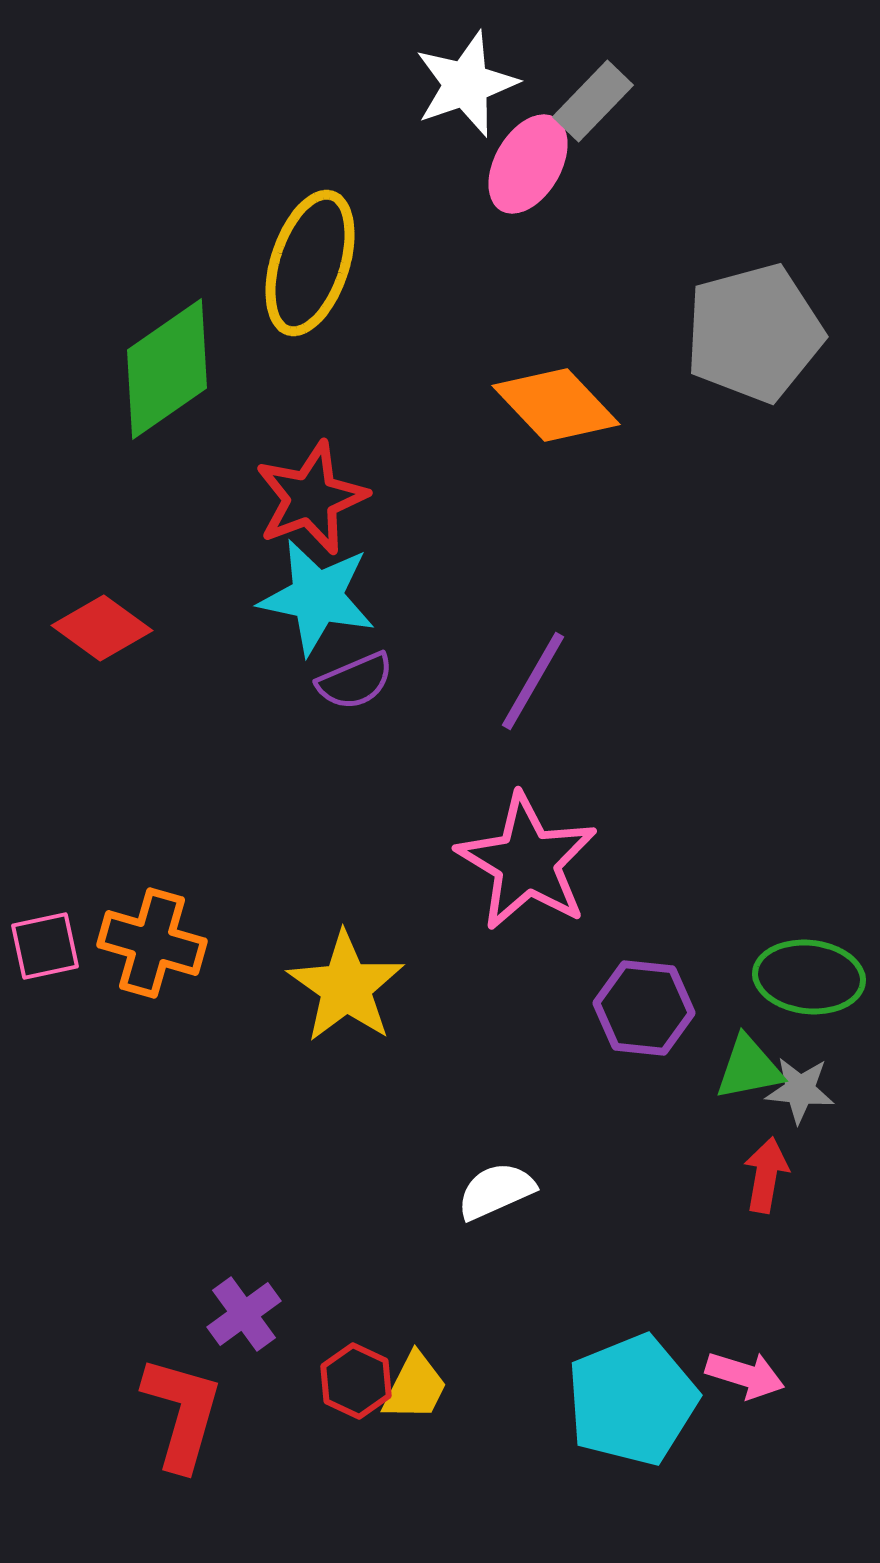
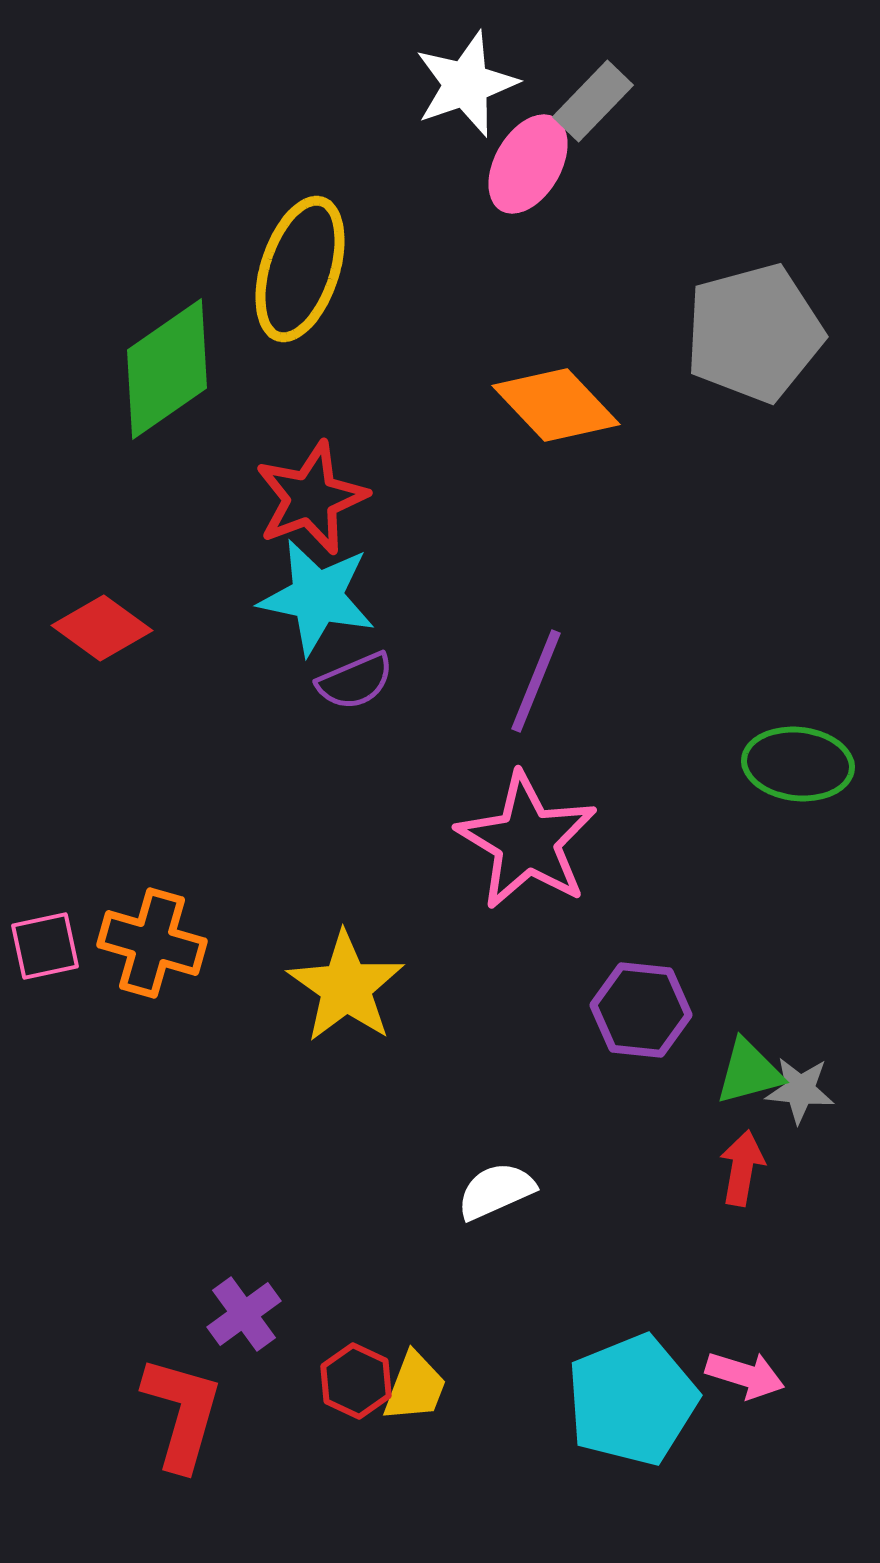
yellow ellipse: moved 10 px left, 6 px down
purple line: moved 3 px right; rotated 8 degrees counterclockwise
pink star: moved 21 px up
green ellipse: moved 11 px left, 213 px up
purple hexagon: moved 3 px left, 2 px down
green triangle: moved 4 px down; rotated 4 degrees counterclockwise
red arrow: moved 24 px left, 7 px up
yellow trapezoid: rotated 6 degrees counterclockwise
